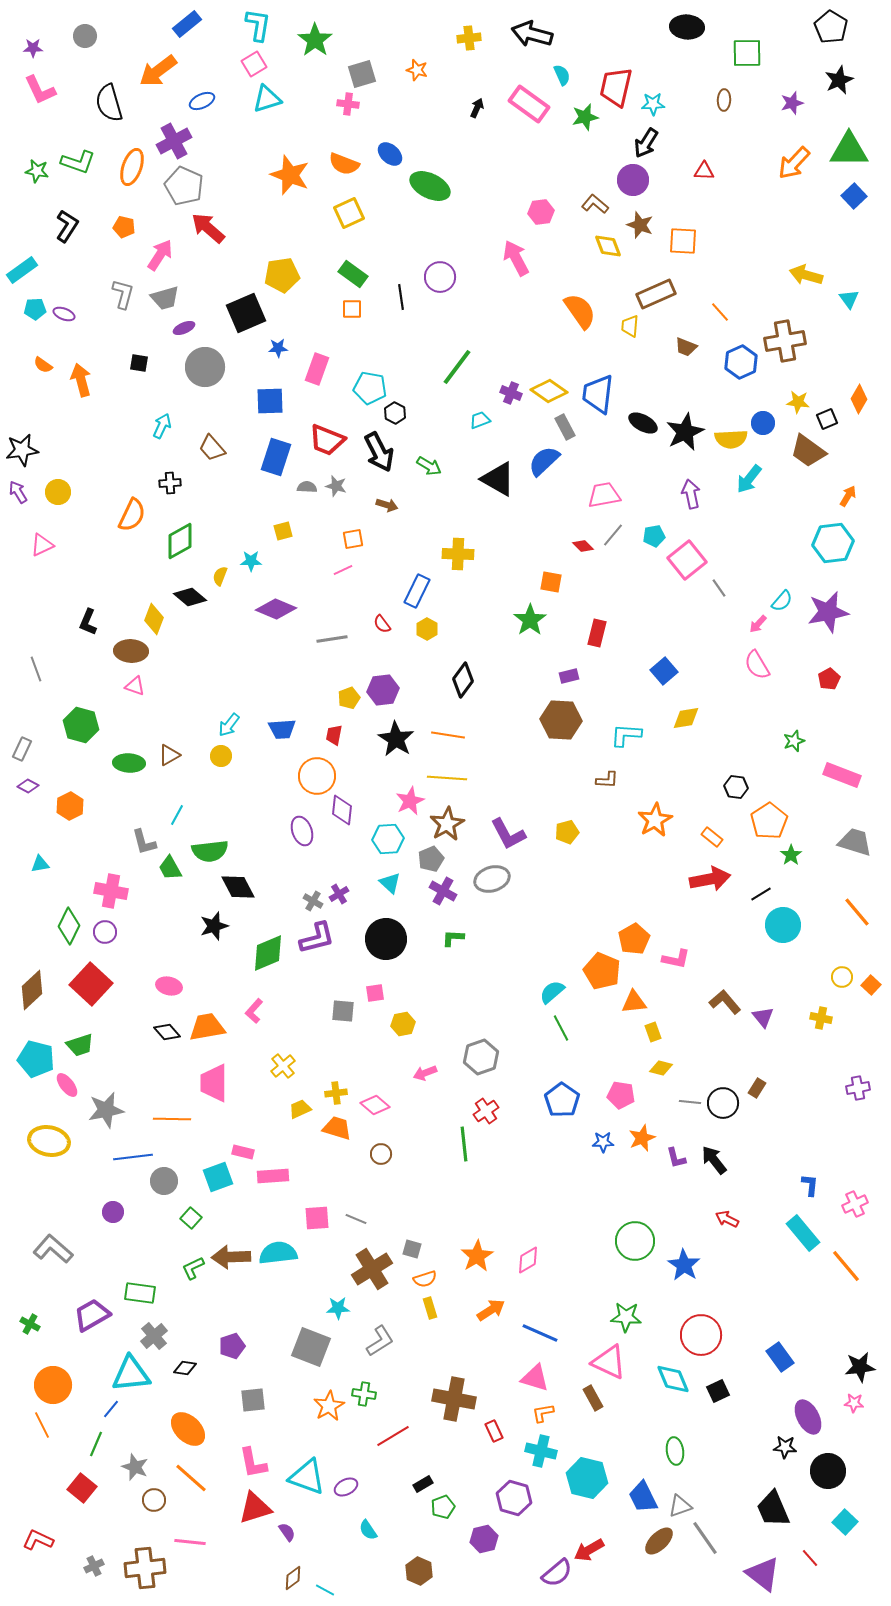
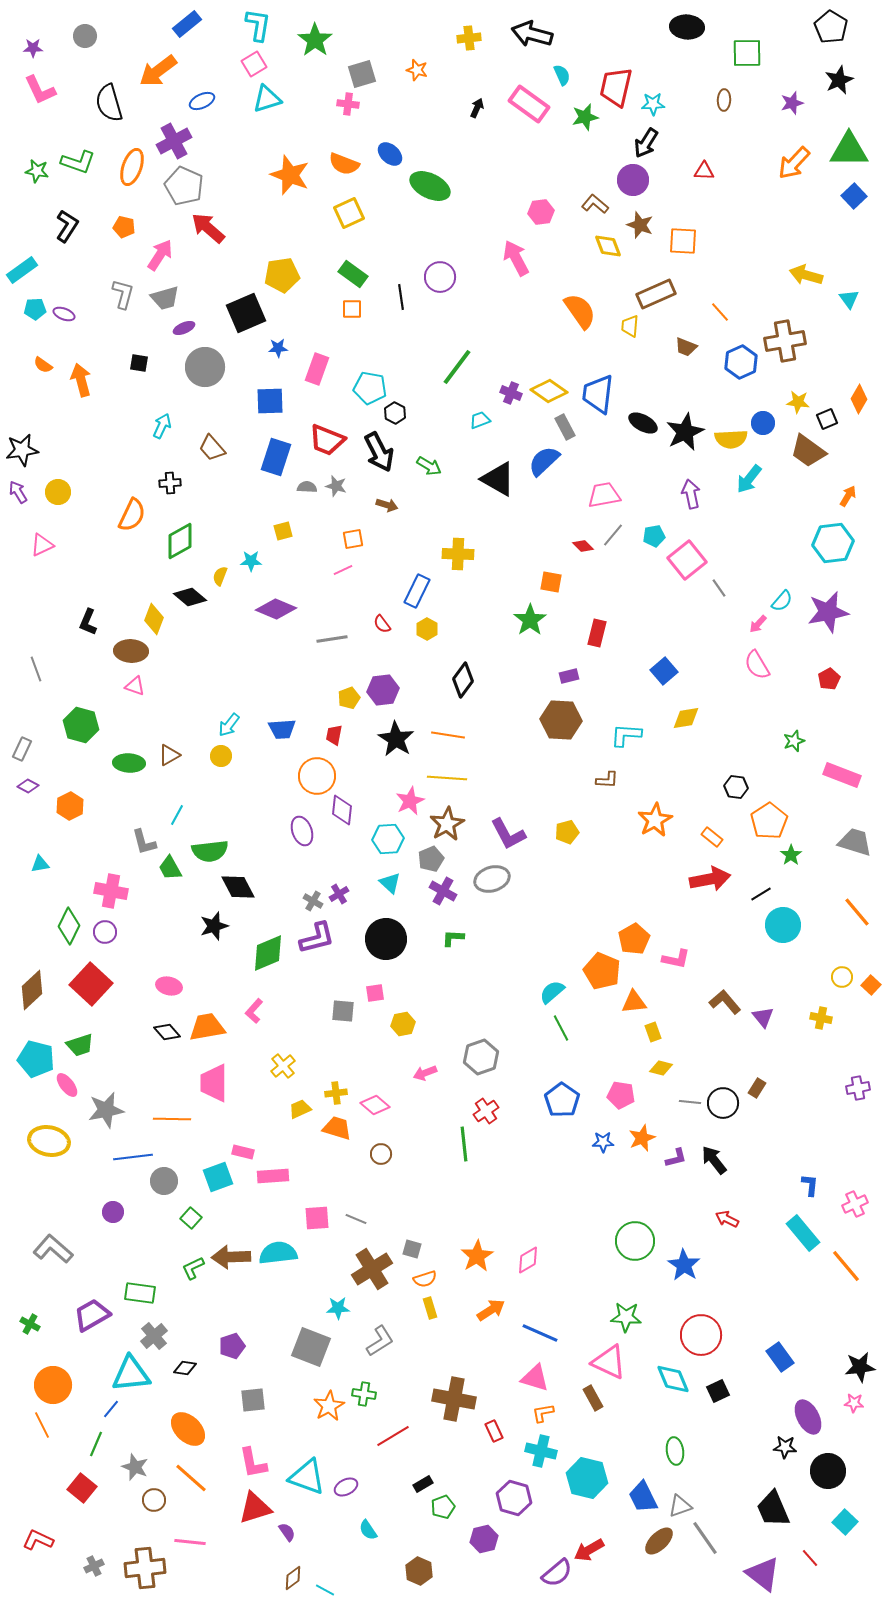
purple L-shape at (676, 1158): rotated 90 degrees counterclockwise
